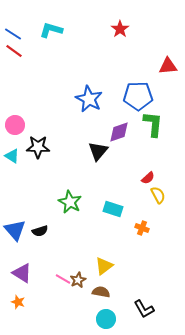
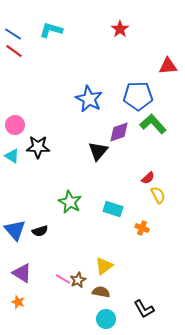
green L-shape: rotated 48 degrees counterclockwise
